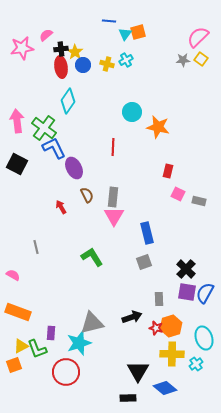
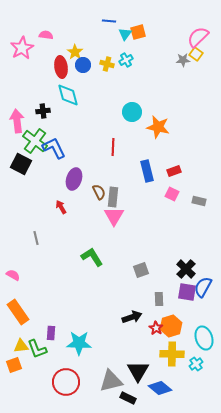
pink semicircle at (46, 35): rotated 48 degrees clockwise
pink star at (22, 48): rotated 20 degrees counterclockwise
black cross at (61, 49): moved 18 px left, 62 px down
yellow square at (201, 59): moved 5 px left, 5 px up
cyan diamond at (68, 101): moved 6 px up; rotated 50 degrees counterclockwise
green cross at (44, 128): moved 9 px left, 13 px down
black square at (17, 164): moved 4 px right
purple ellipse at (74, 168): moved 11 px down; rotated 45 degrees clockwise
red rectangle at (168, 171): moved 6 px right; rotated 56 degrees clockwise
pink square at (178, 194): moved 6 px left
brown semicircle at (87, 195): moved 12 px right, 3 px up
blue rectangle at (147, 233): moved 62 px up
gray line at (36, 247): moved 9 px up
gray square at (144, 262): moved 3 px left, 8 px down
blue semicircle at (205, 293): moved 2 px left, 6 px up
orange rectangle at (18, 312): rotated 35 degrees clockwise
gray triangle at (92, 323): moved 19 px right, 58 px down
red star at (156, 328): rotated 16 degrees clockwise
cyan star at (79, 343): rotated 20 degrees clockwise
yellow triangle at (21, 346): rotated 21 degrees clockwise
red circle at (66, 372): moved 10 px down
blue diamond at (165, 388): moved 5 px left
black rectangle at (128, 398): rotated 28 degrees clockwise
